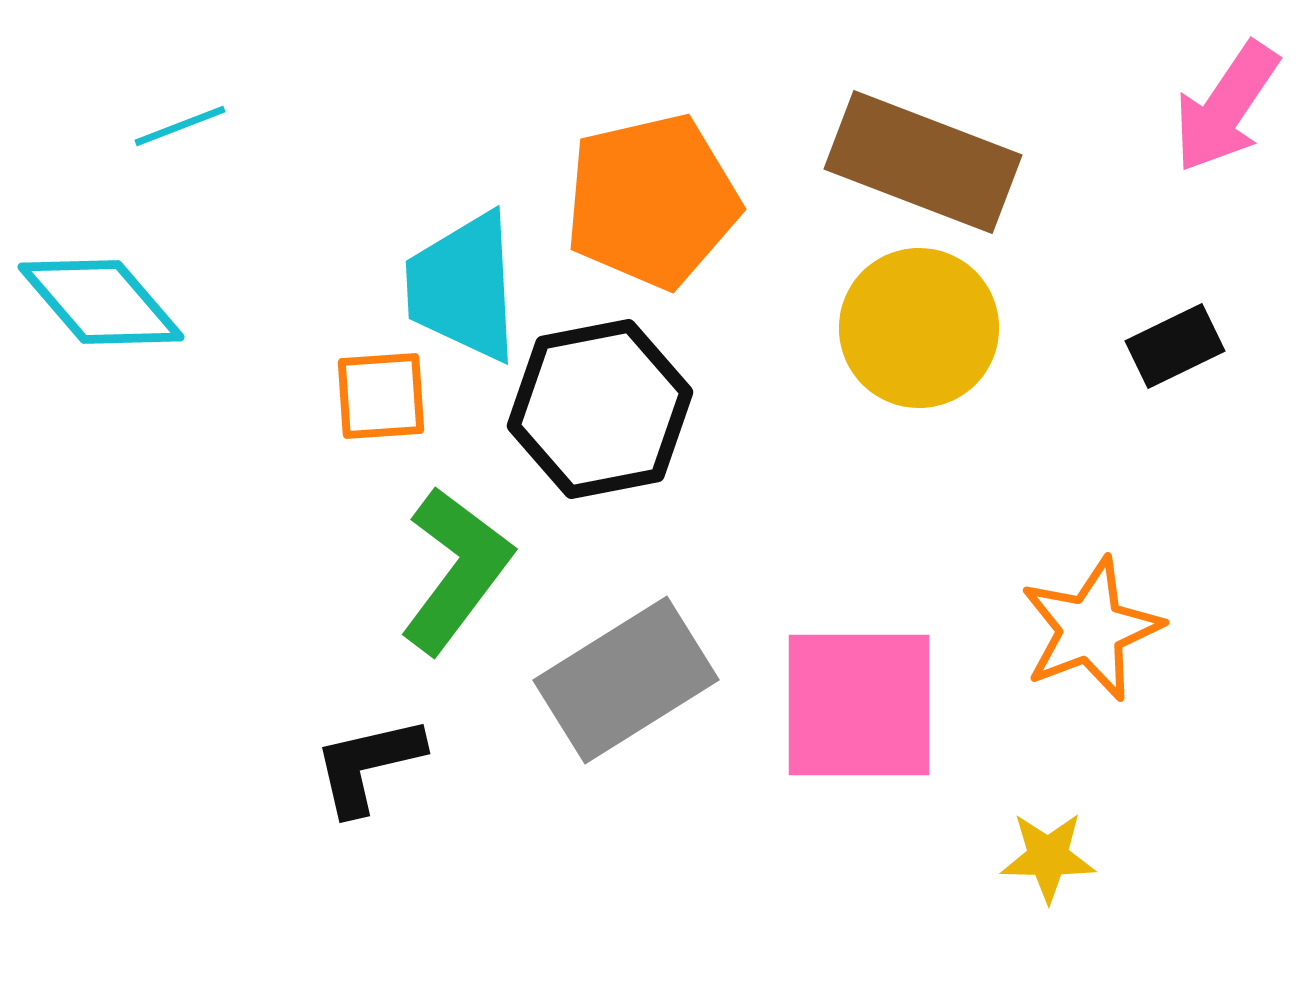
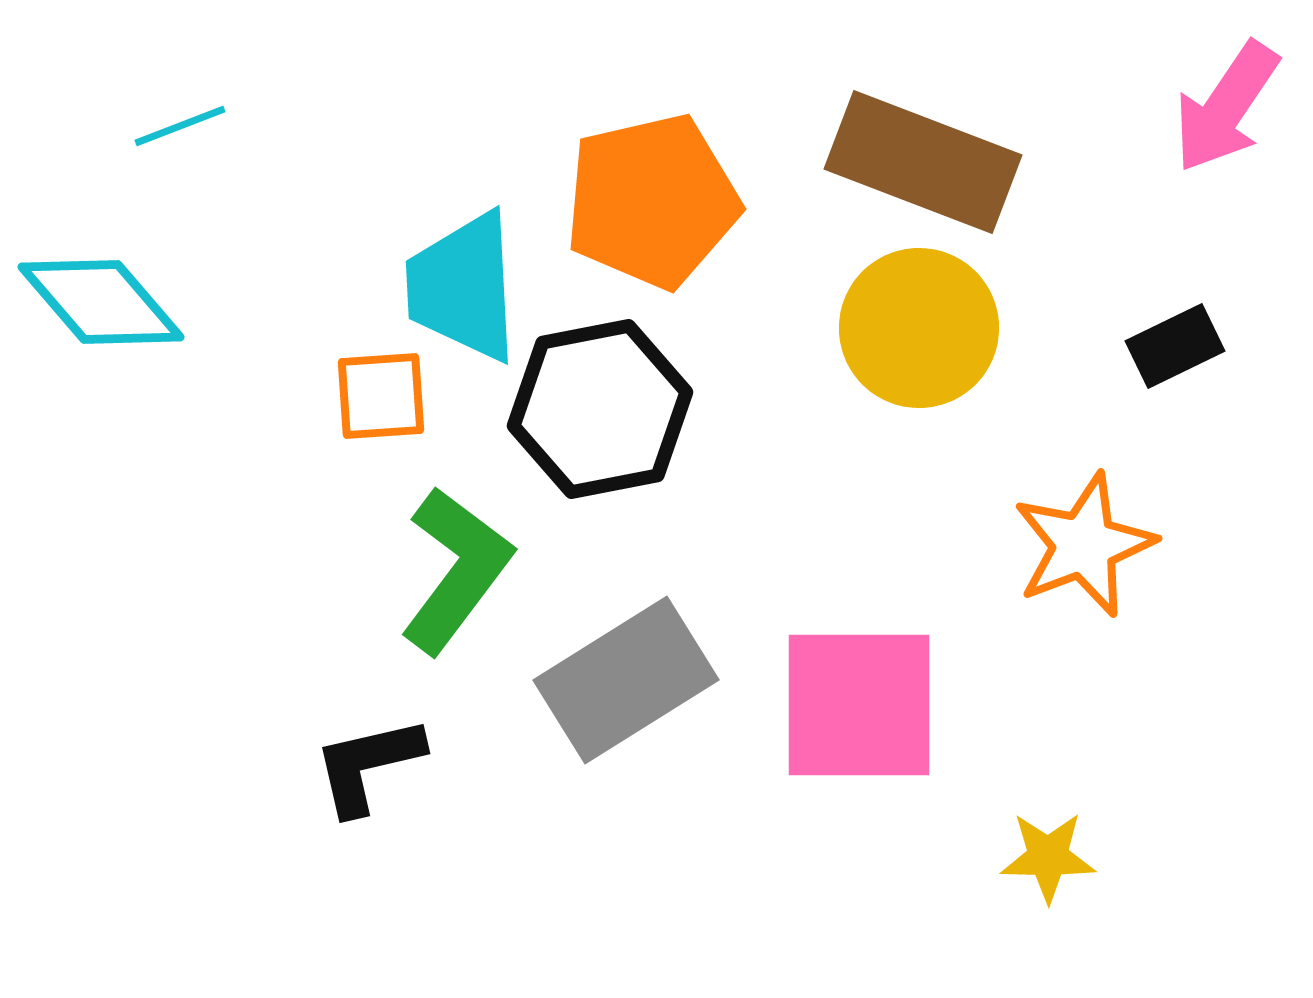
orange star: moved 7 px left, 84 px up
